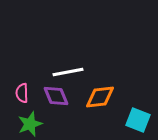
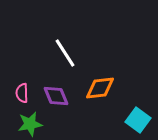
white line: moved 3 px left, 19 px up; rotated 68 degrees clockwise
orange diamond: moved 9 px up
cyan square: rotated 15 degrees clockwise
green star: rotated 10 degrees clockwise
